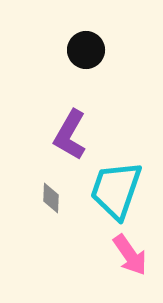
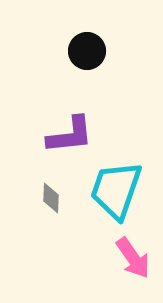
black circle: moved 1 px right, 1 px down
purple L-shape: rotated 126 degrees counterclockwise
pink arrow: moved 3 px right, 3 px down
